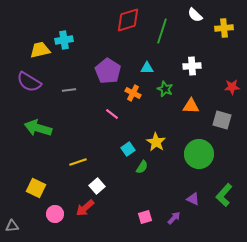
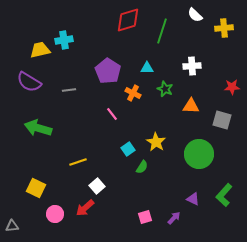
pink line: rotated 16 degrees clockwise
